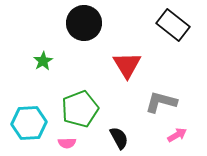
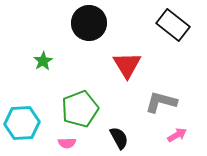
black circle: moved 5 px right
cyan hexagon: moved 7 px left
